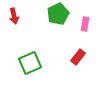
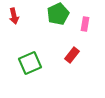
red rectangle: moved 6 px left, 2 px up
